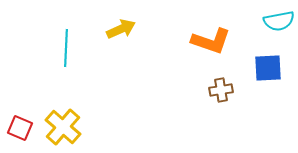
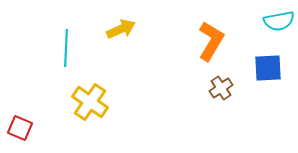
orange L-shape: rotated 78 degrees counterclockwise
brown cross: moved 2 px up; rotated 25 degrees counterclockwise
yellow cross: moved 27 px right, 25 px up; rotated 6 degrees counterclockwise
